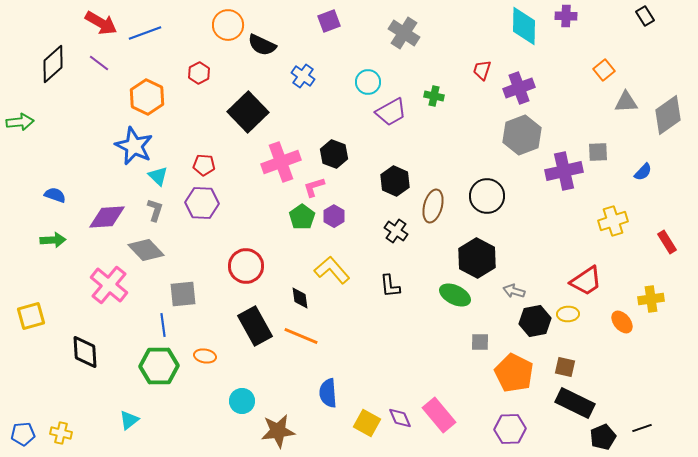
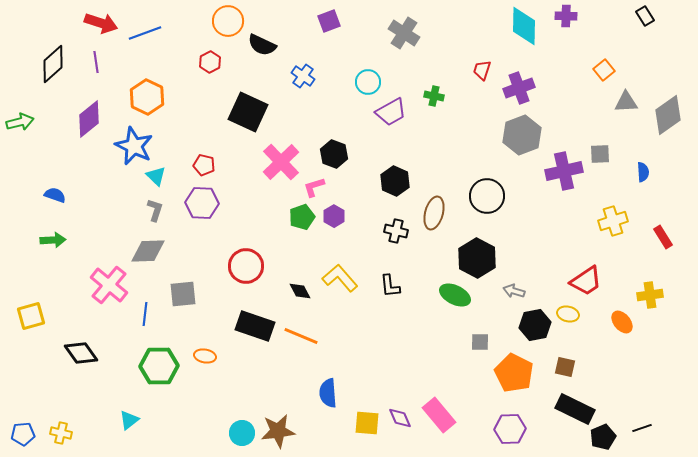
red arrow at (101, 23): rotated 12 degrees counterclockwise
orange circle at (228, 25): moved 4 px up
purple line at (99, 63): moved 3 px left, 1 px up; rotated 45 degrees clockwise
red hexagon at (199, 73): moved 11 px right, 11 px up
black square at (248, 112): rotated 21 degrees counterclockwise
green arrow at (20, 122): rotated 8 degrees counterclockwise
gray square at (598, 152): moved 2 px right, 2 px down
pink cross at (281, 162): rotated 24 degrees counterclockwise
red pentagon at (204, 165): rotated 10 degrees clockwise
blue semicircle at (643, 172): rotated 48 degrees counterclockwise
cyan triangle at (158, 176): moved 2 px left
brown ellipse at (433, 206): moved 1 px right, 7 px down
purple diamond at (107, 217): moved 18 px left, 98 px up; rotated 36 degrees counterclockwise
green pentagon at (302, 217): rotated 15 degrees clockwise
black cross at (396, 231): rotated 20 degrees counterclockwise
red rectangle at (667, 242): moved 4 px left, 5 px up
gray diamond at (146, 250): moved 2 px right, 1 px down; rotated 48 degrees counterclockwise
yellow L-shape at (332, 270): moved 8 px right, 8 px down
black diamond at (300, 298): moved 7 px up; rotated 20 degrees counterclockwise
yellow cross at (651, 299): moved 1 px left, 4 px up
yellow ellipse at (568, 314): rotated 15 degrees clockwise
black hexagon at (535, 321): moved 4 px down
blue line at (163, 325): moved 18 px left, 11 px up; rotated 15 degrees clockwise
black rectangle at (255, 326): rotated 42 degrees counterclockwise
black diamond at (85, 352): moved 4 px left, 1 px down; rotated 32 degrees counterclockwise
cyan circle at (242, 401): moved 32 px down
black rectangle at (575, 403): moved 6 px down
yellow square at (367, 423): rotated 24 degrees counterclockwise
